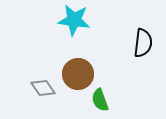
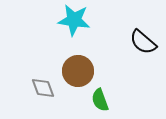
black semicircle: moved 1 px up; rotated 124 degrees clockwise
brown circle: moved 3 px up
gray diamond: rotated 15 degrees clockwise
